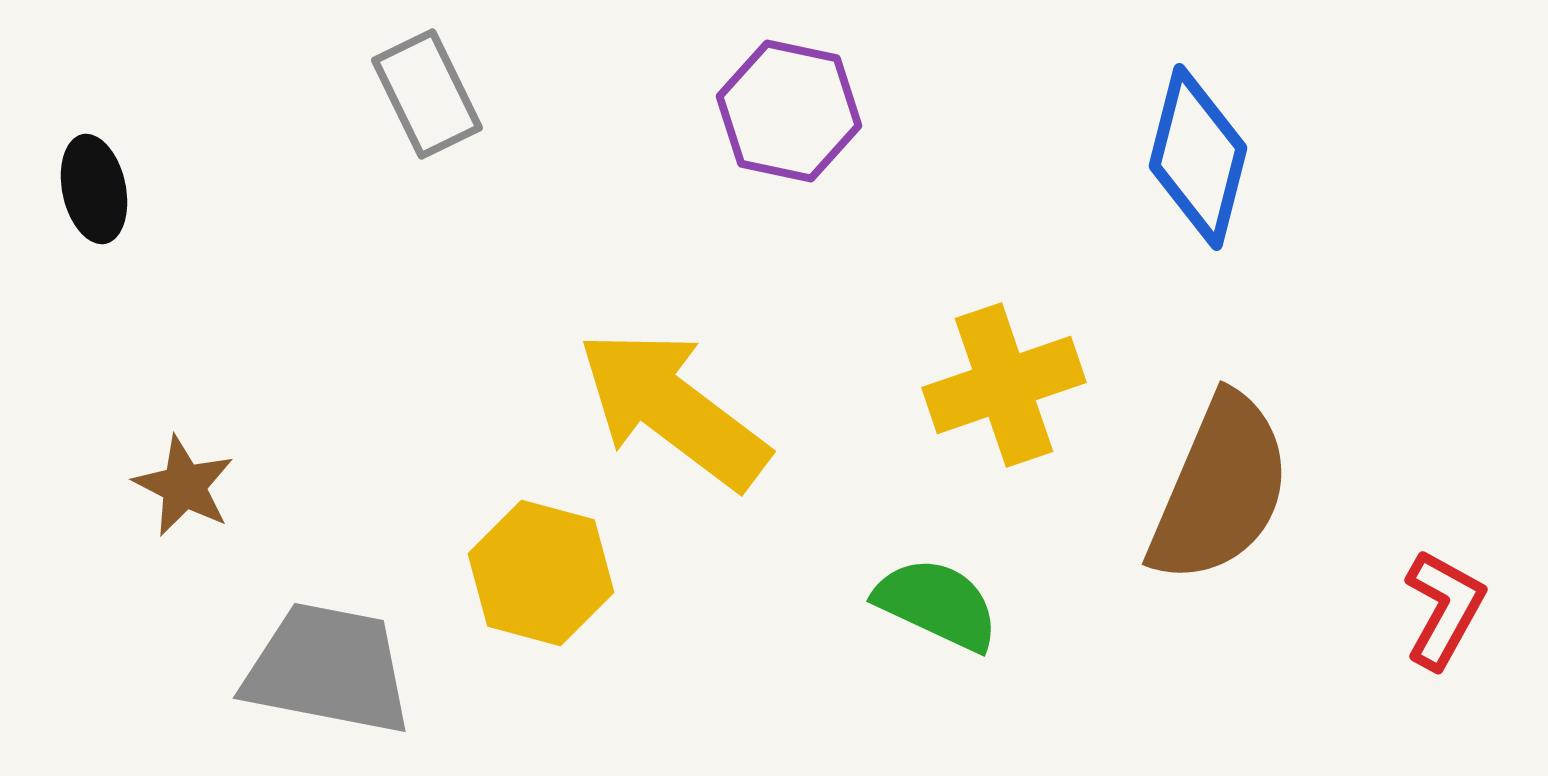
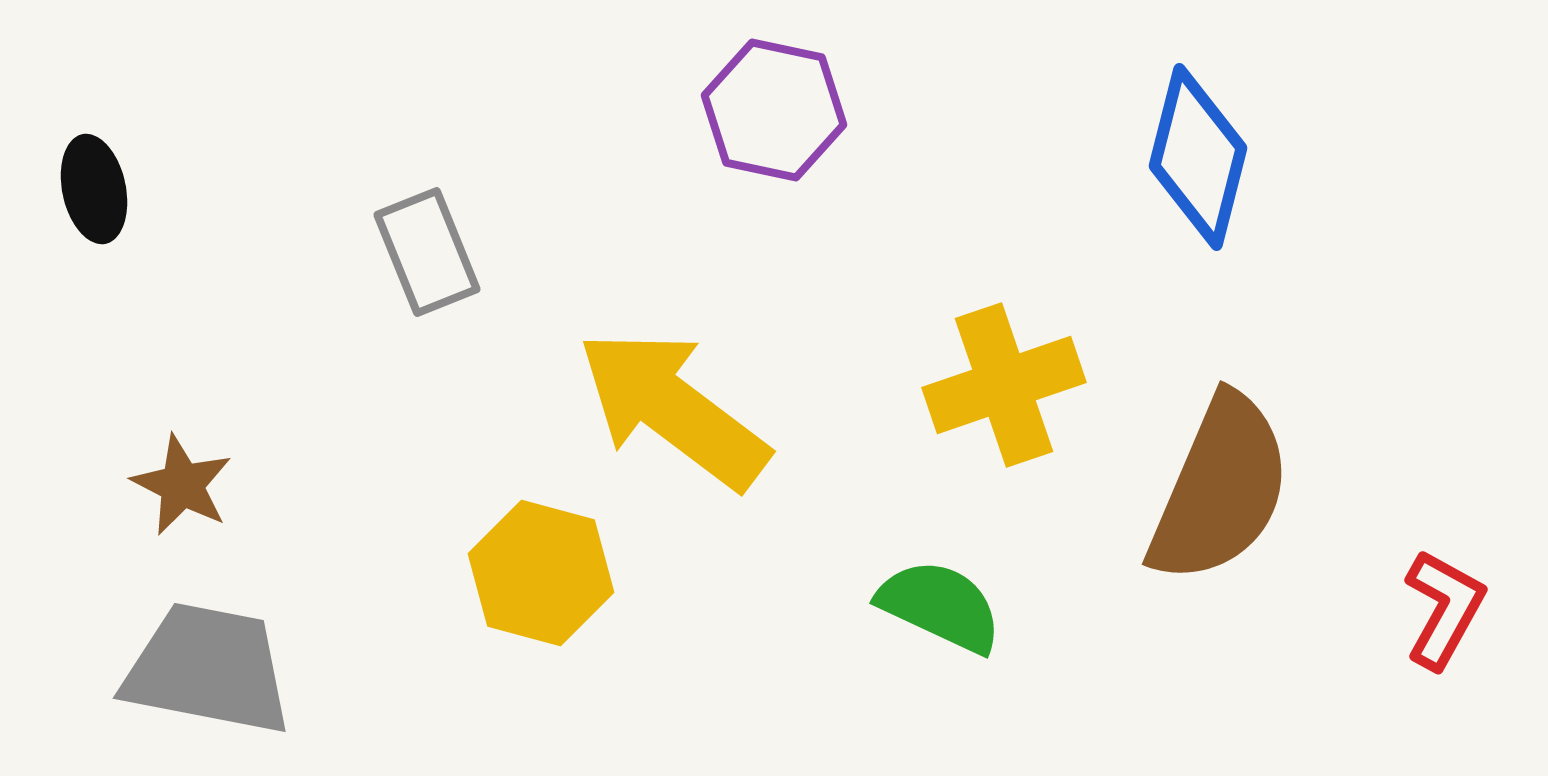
gray rectangle: moved 158 px down; rotated 4 degrees clockwise
purple hexagon: moved 15 px left, 1 px up
brown star: moved 2 px left, 1 px up
green semicircle: moved 3 px right, 2 px down
gray trapezoid: moved 120 px left
